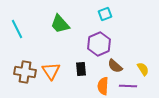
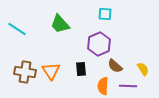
cyan square: rotated 24 degrees clockwise
cyan line: rotated 30 degrees counterclockwise
